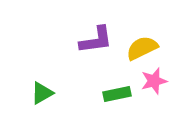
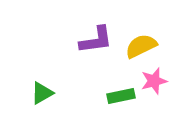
yellow semicircle: moved 1 px left, 2 px up
green rectangle: moved 4 px right, 2 px down
